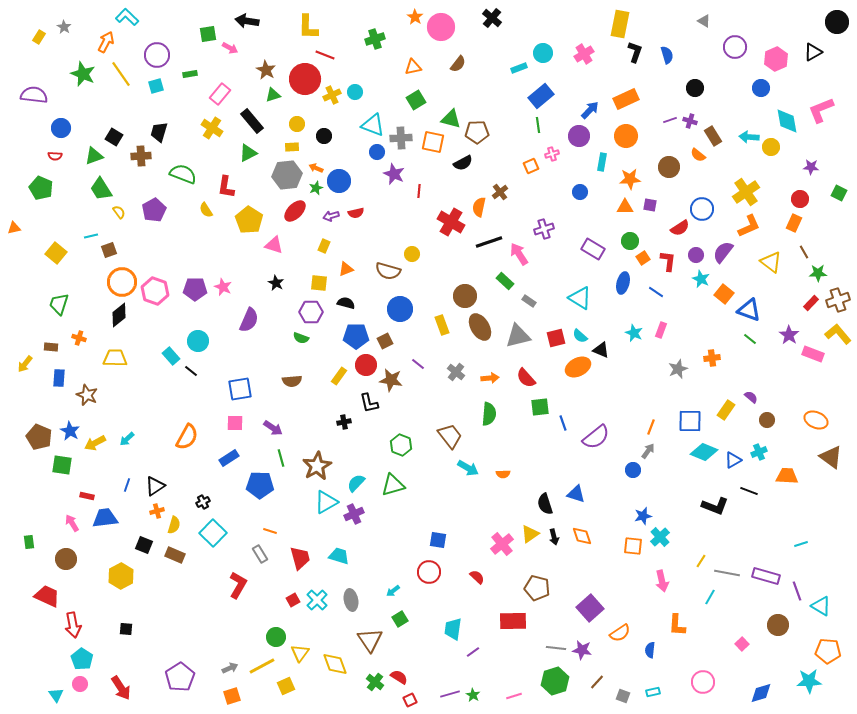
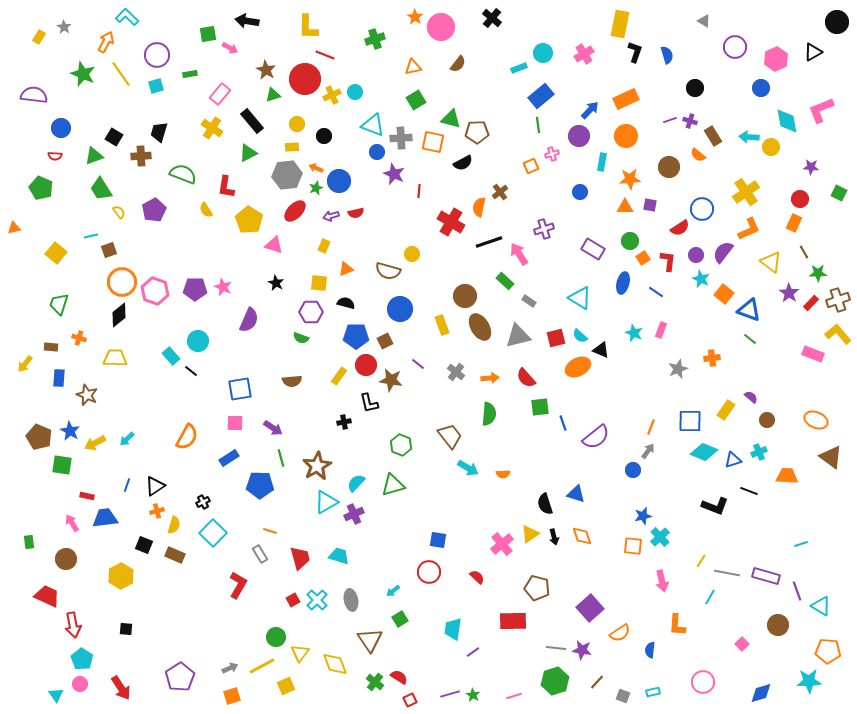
orange L-shape at (749, 226): moved 3 px down
purple star at (789, 335): moved 42 px up
blue triangle at (733, 460): rotated 12 degrees clockwise
